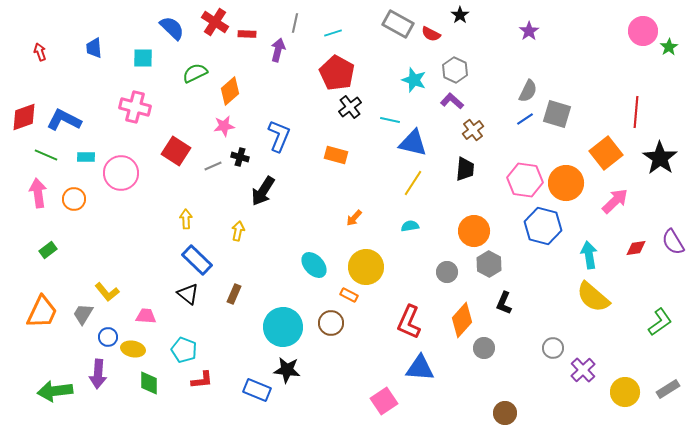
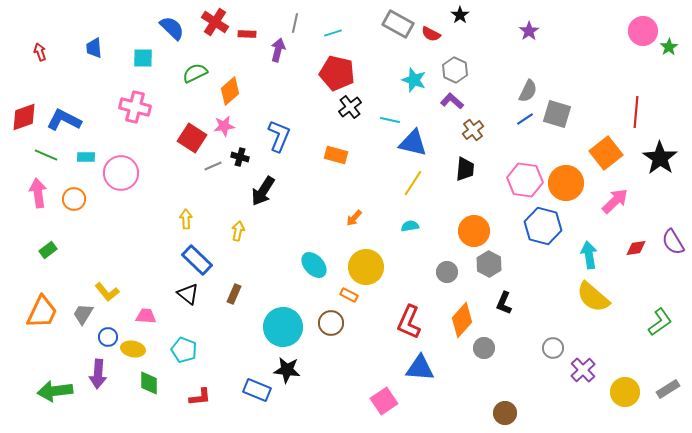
red pentagon at (337, 73): rotated 16 degrees counterclockwise
red square at (176, 151): moved 16 px right, 13 px up
red L-shape at (202, 380): moved 2 px left, 17 px down
